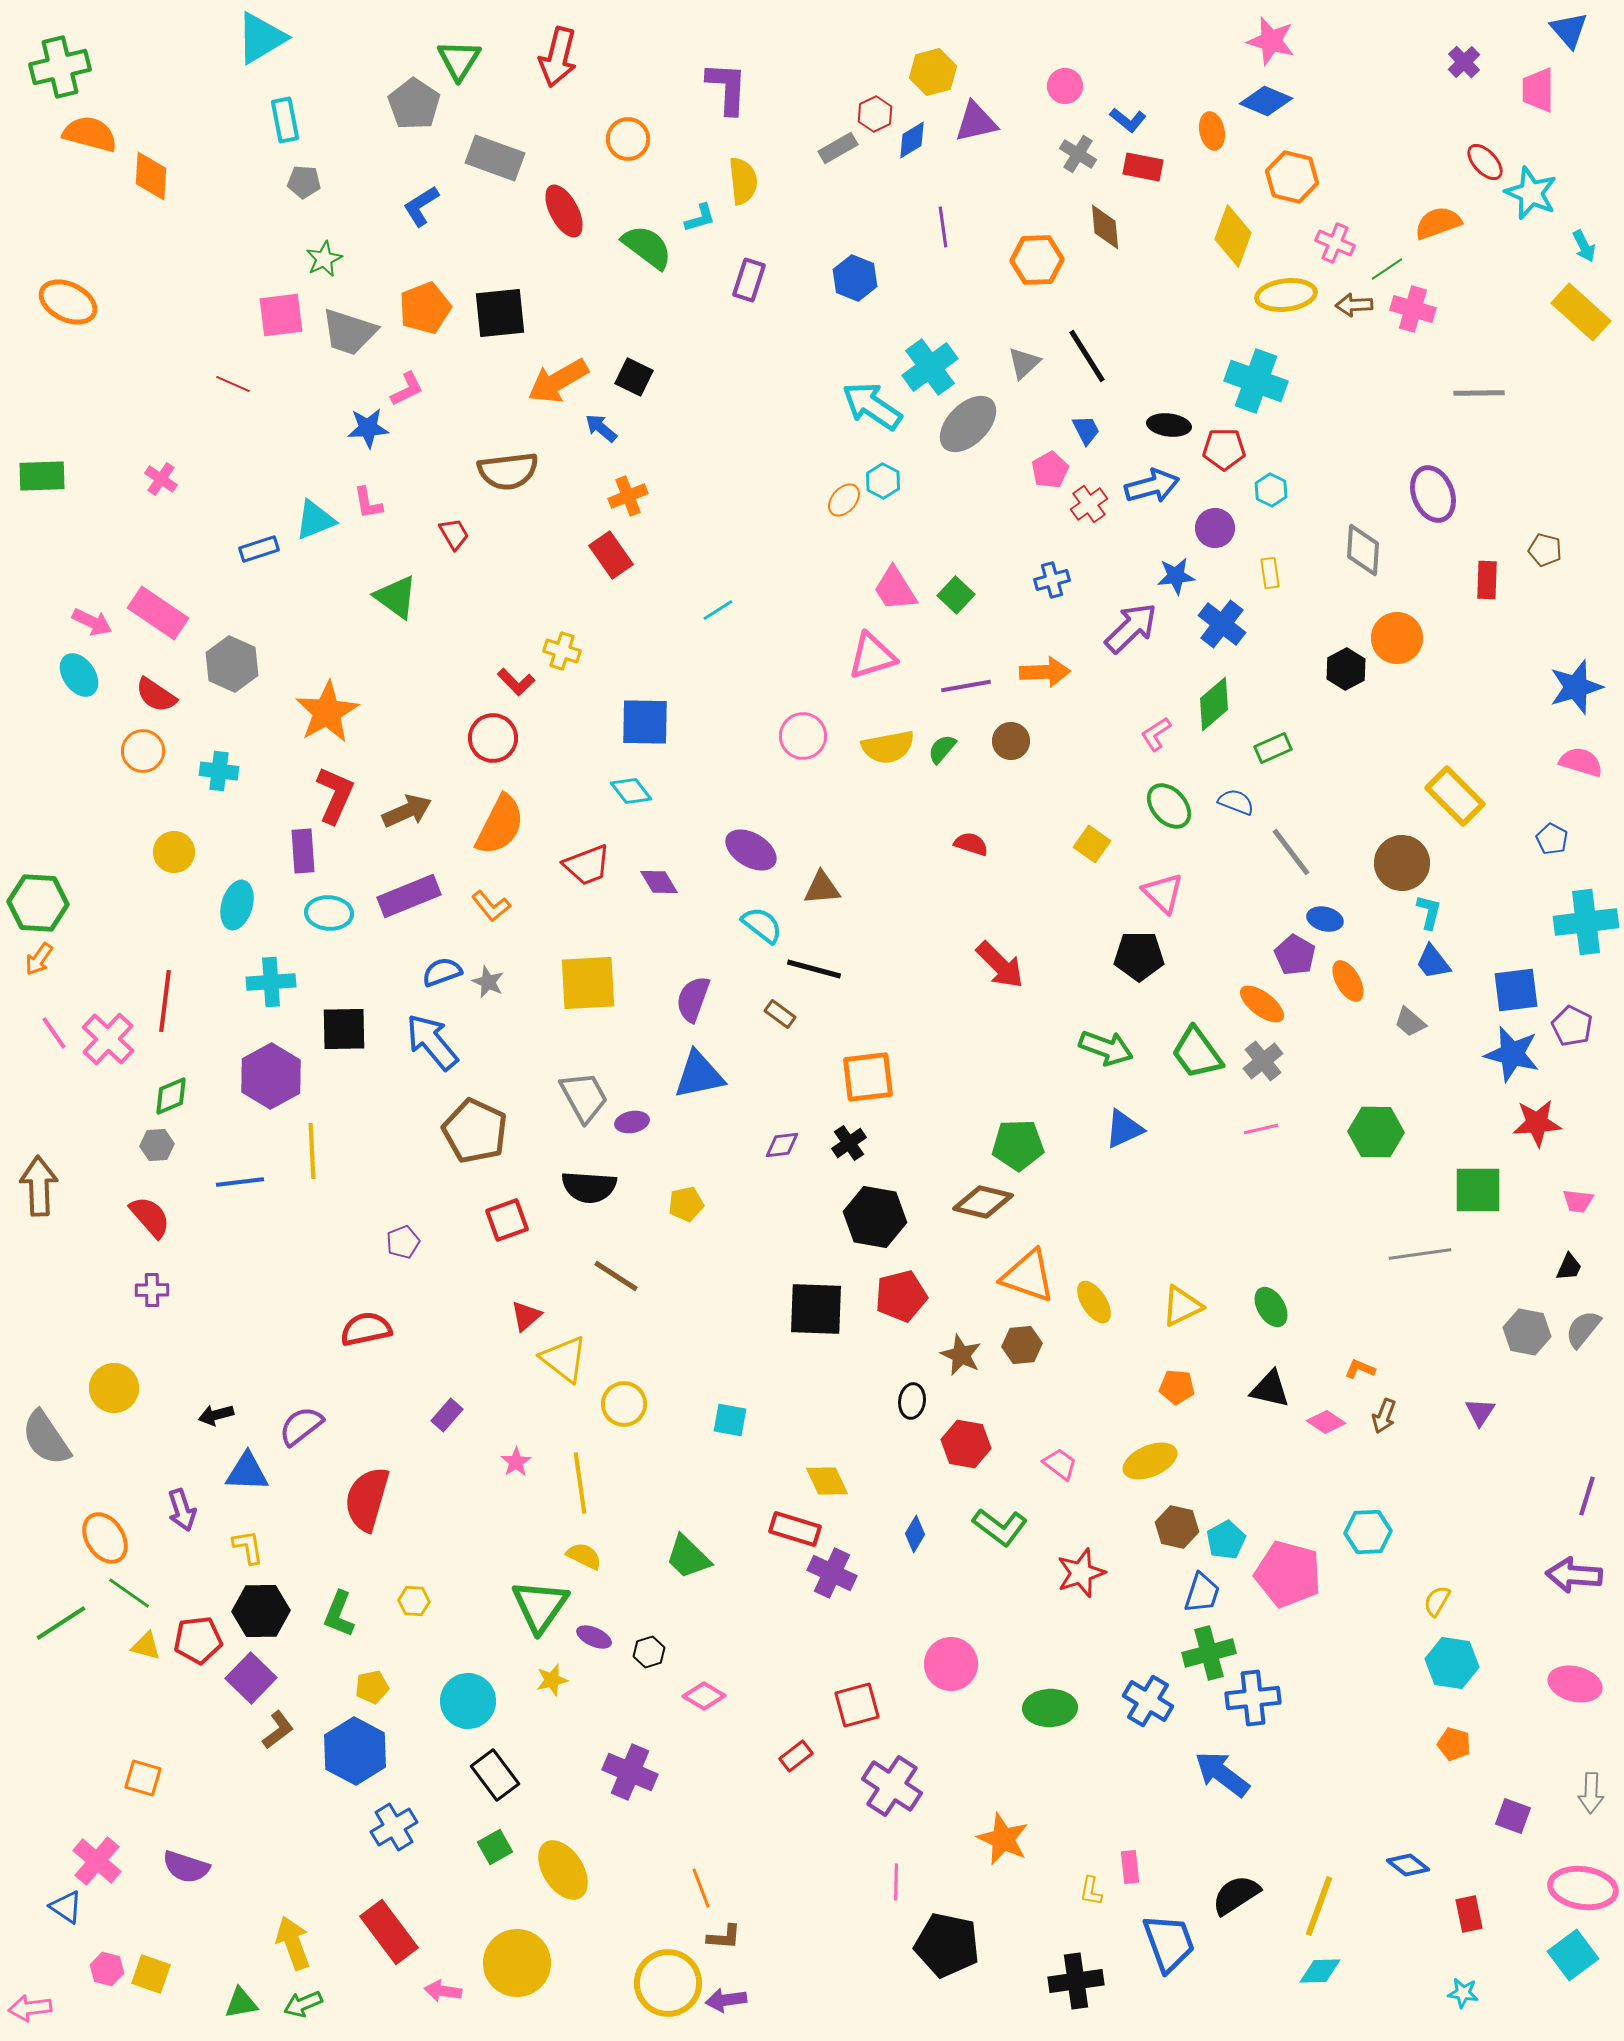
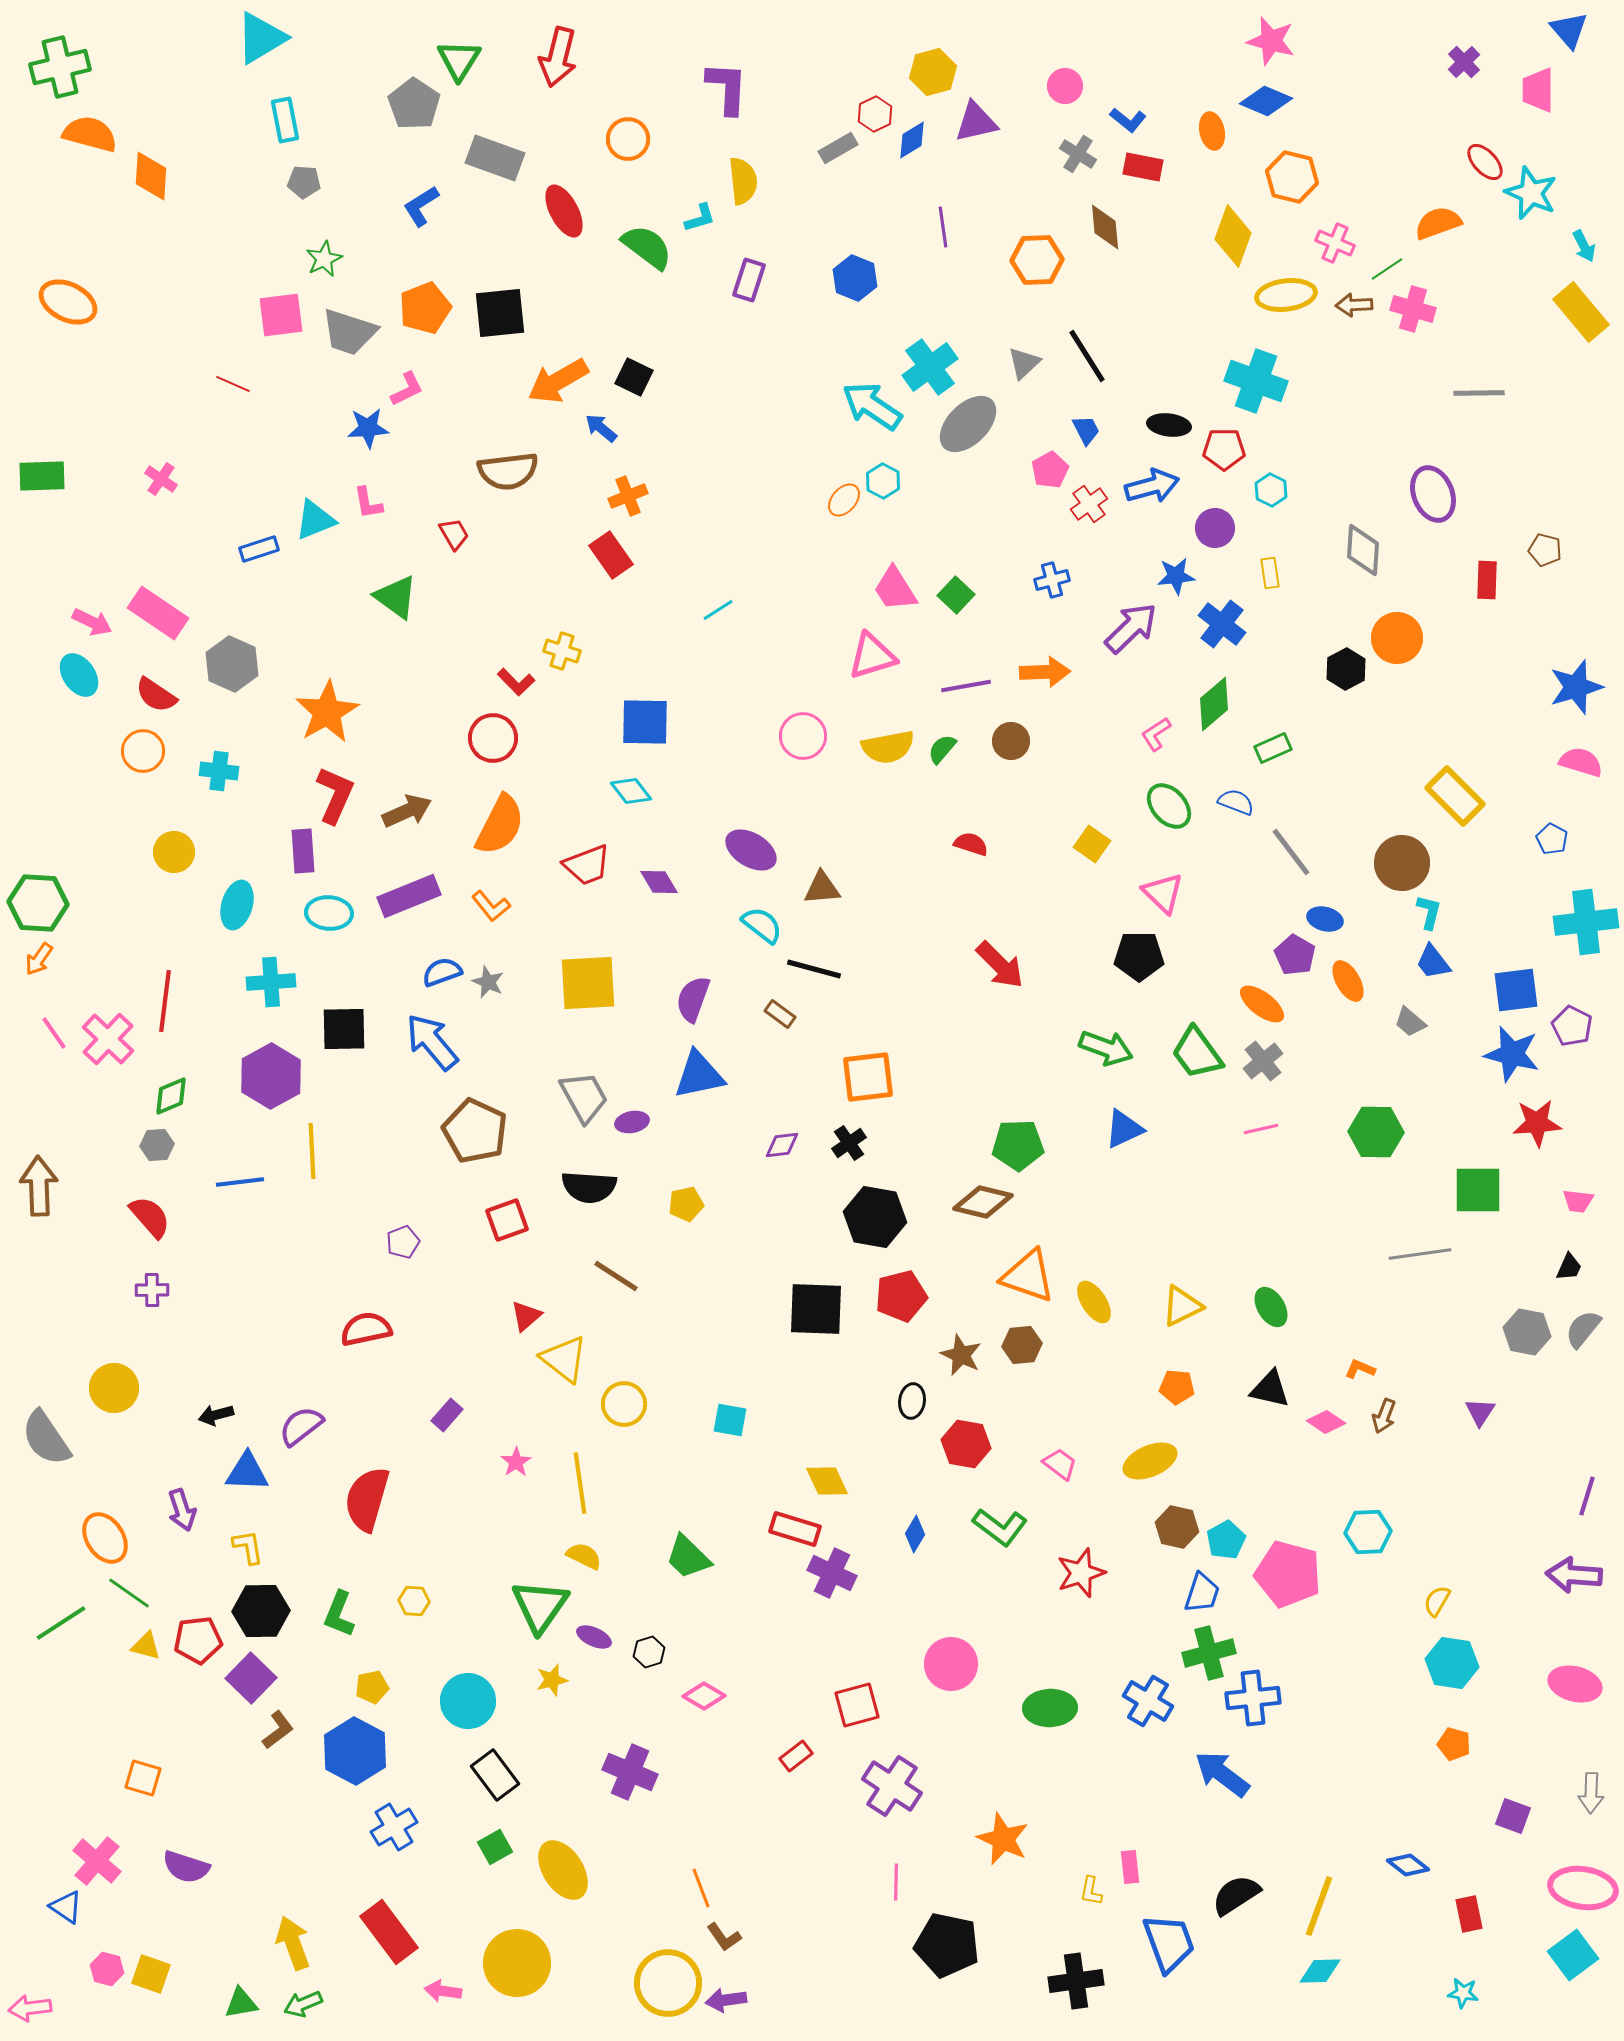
yellow rectangle at (1581, 312): rotated 8 degrees clockwise
brown L-shape at (724, 1937): rotated 51 degrees clockwise
